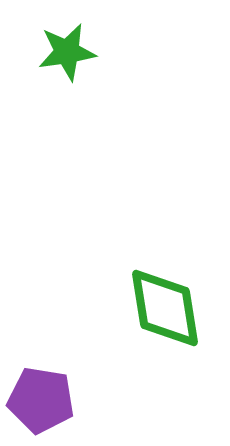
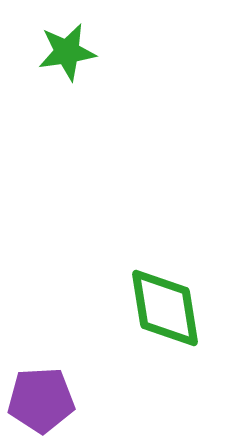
purple pentagon: rotated 12 degrees counterclockwise
